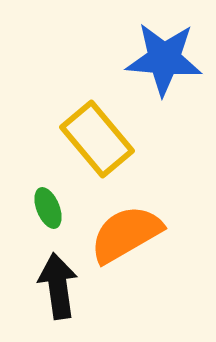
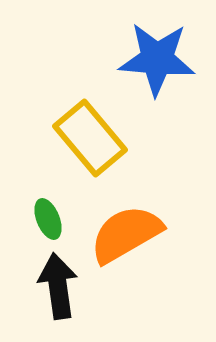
blue star: moved 7 px left
yellow rectangle: moved 7 px left, 1 px up
green ellipse: moved 11 px down
